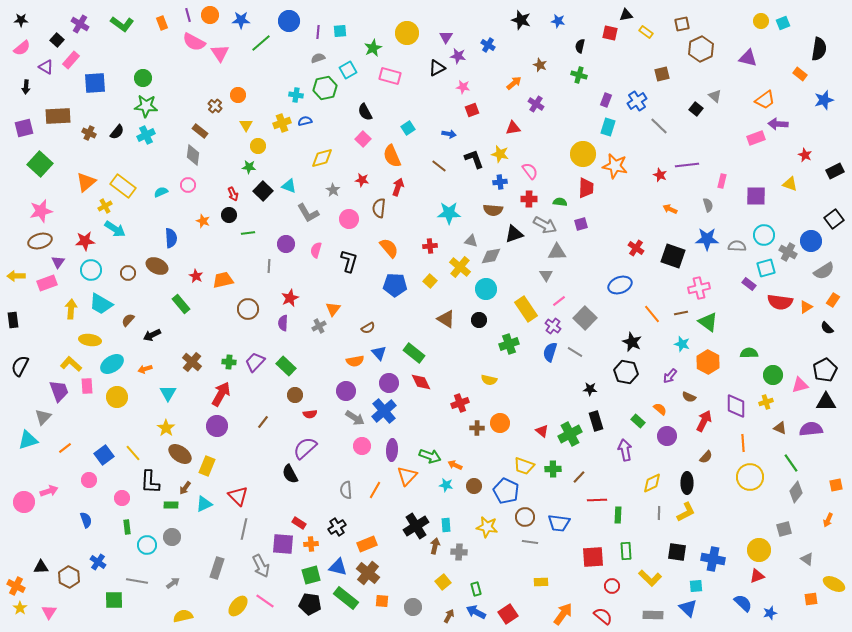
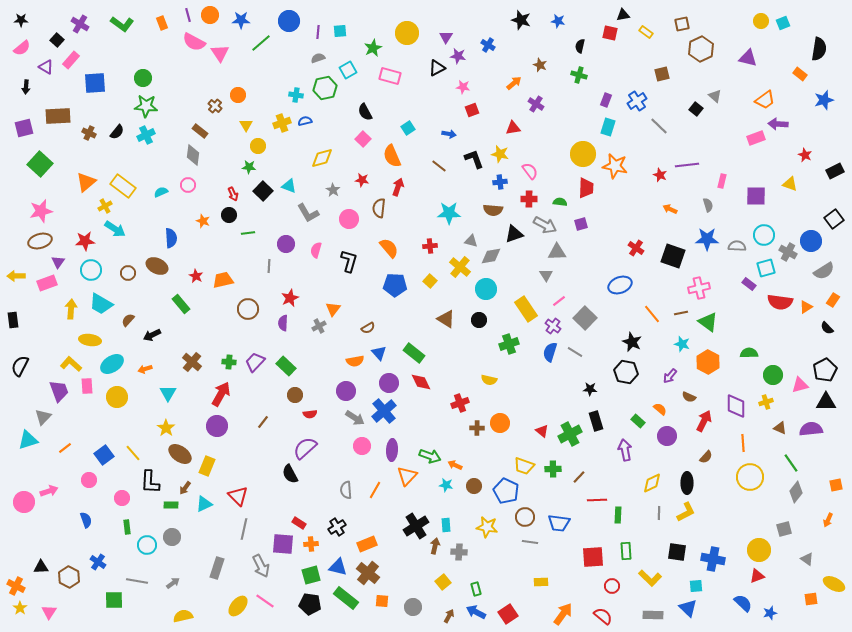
black triangle at (626, 15): moved 3 px left
